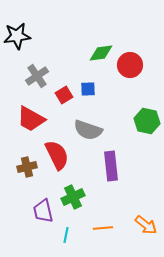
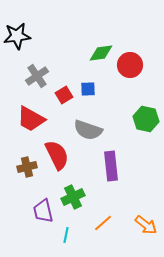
green hexagon: moved 1 px left, 2 px up
orange line: moved 5 px up; rotated 36 degrees counterclockwise
